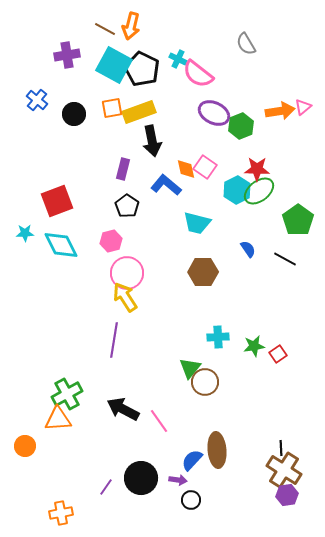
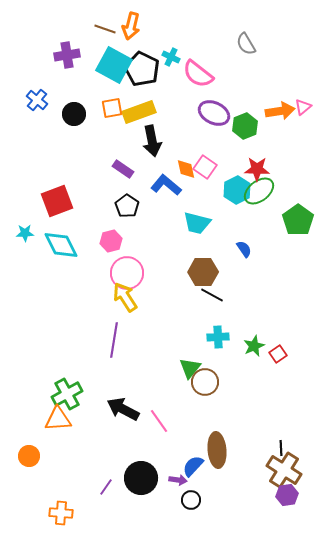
brown line at (105, 29): rotated 10 degrees counterclockwise
cyan cross at (178, 59): moved 7 px left, 2 px up
green hexagon at (241, 126): moved 4 px right
purple rectangle at (123, 169): rotated 70 degrees counterclockwise
blue semicircle at (248, 249): moved 4 px left
black line at (285, 259): moved 73 px left, 36 px down
green star at (254, 346): rotated 15 degrees counterclockwise
orange circle at (25, 446): moved 4 px right, 10 px down
blue semicircle at (192, 460): moved 1 px right, 6 px down
orange cross at (61, 513): rotated 15 degrees clockwise
